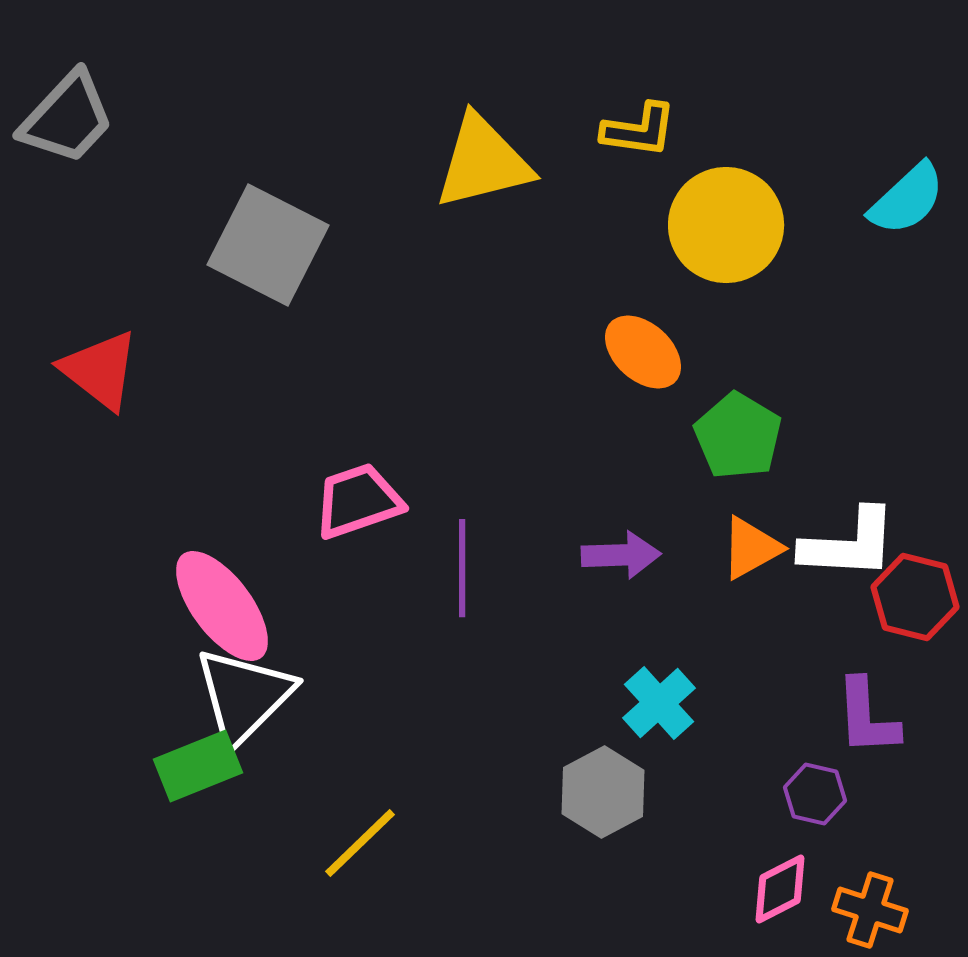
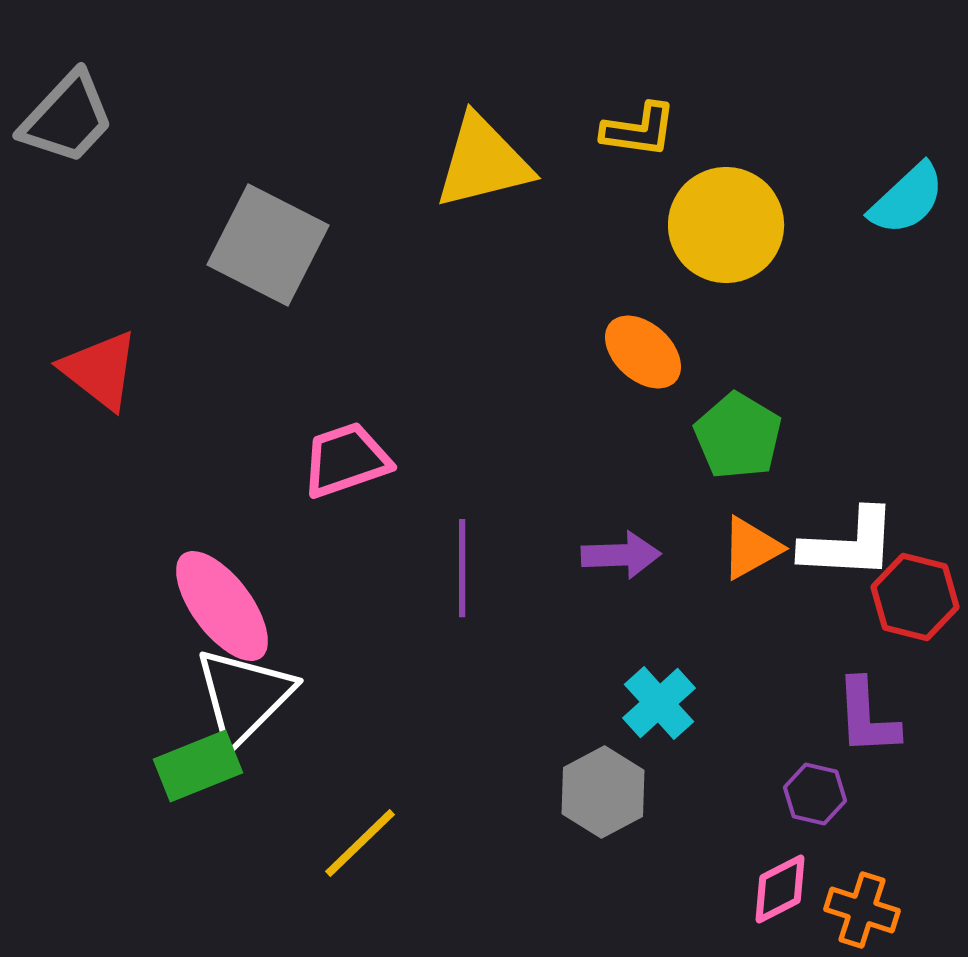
pink trapezoid: moved 12 px left, 41 px up
orange cross: moved 8 px left
